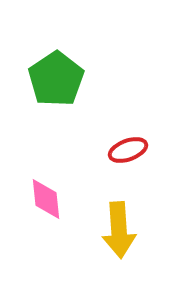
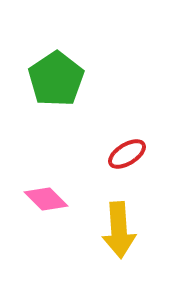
red ellipse: moved 1 px left, 4 px down; rotated 12 degrees counterclockwise
pink diamond: rotated 39 degrees counterclockwise
